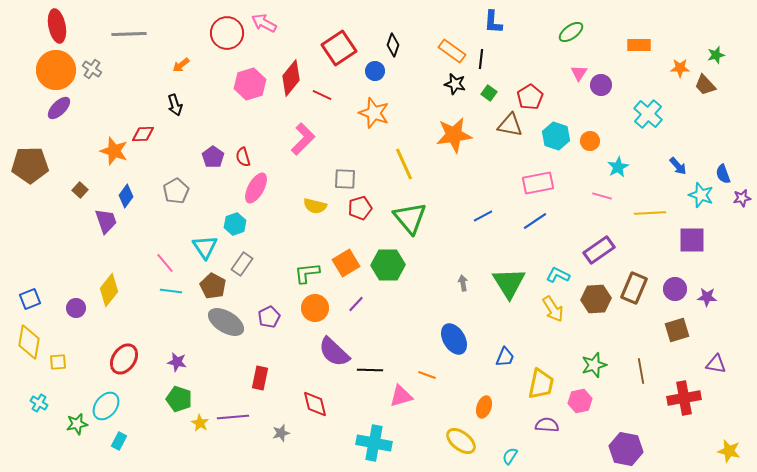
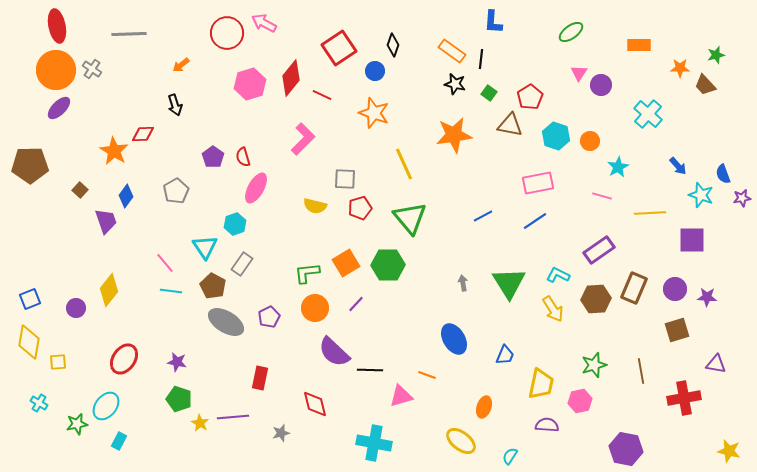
orange star at (114, 151): rotated 12 degrees clockwise
blue trapezoid at (505, 357): moved 2 px up
